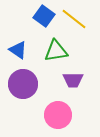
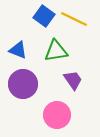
yellow line: rotated 12 degrees counterclockwise
blue triangle: rotated 12 degrees counterclockwise
purple trapezoid: rotated 125 degrees counterclockwise
pink circle: moved 1 px left
